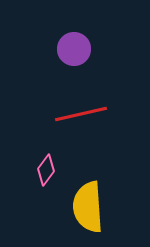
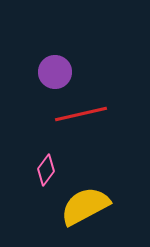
purple circle: moved 19 px left, 23 px down
yellow semicircle: moved 3 px left, 1 px up; rotated 66 degrees clockwise
